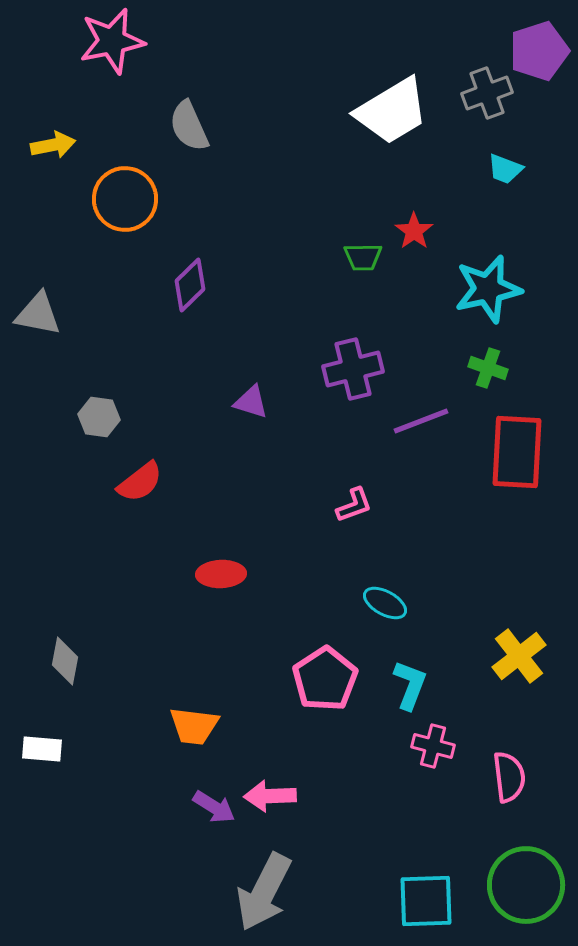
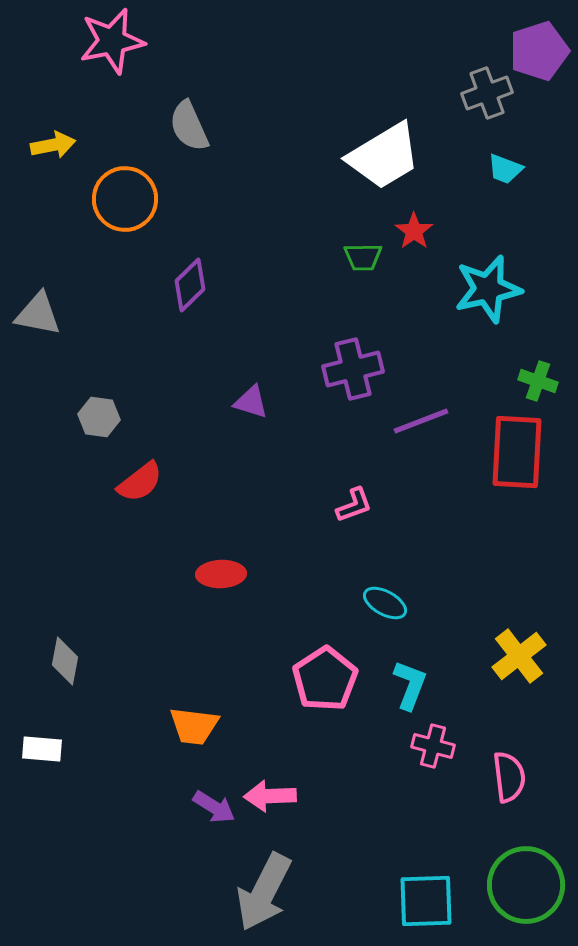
white trapezoid: moved 8 px left, 45 px down
green cross: moved 50 px right, 13 px down
